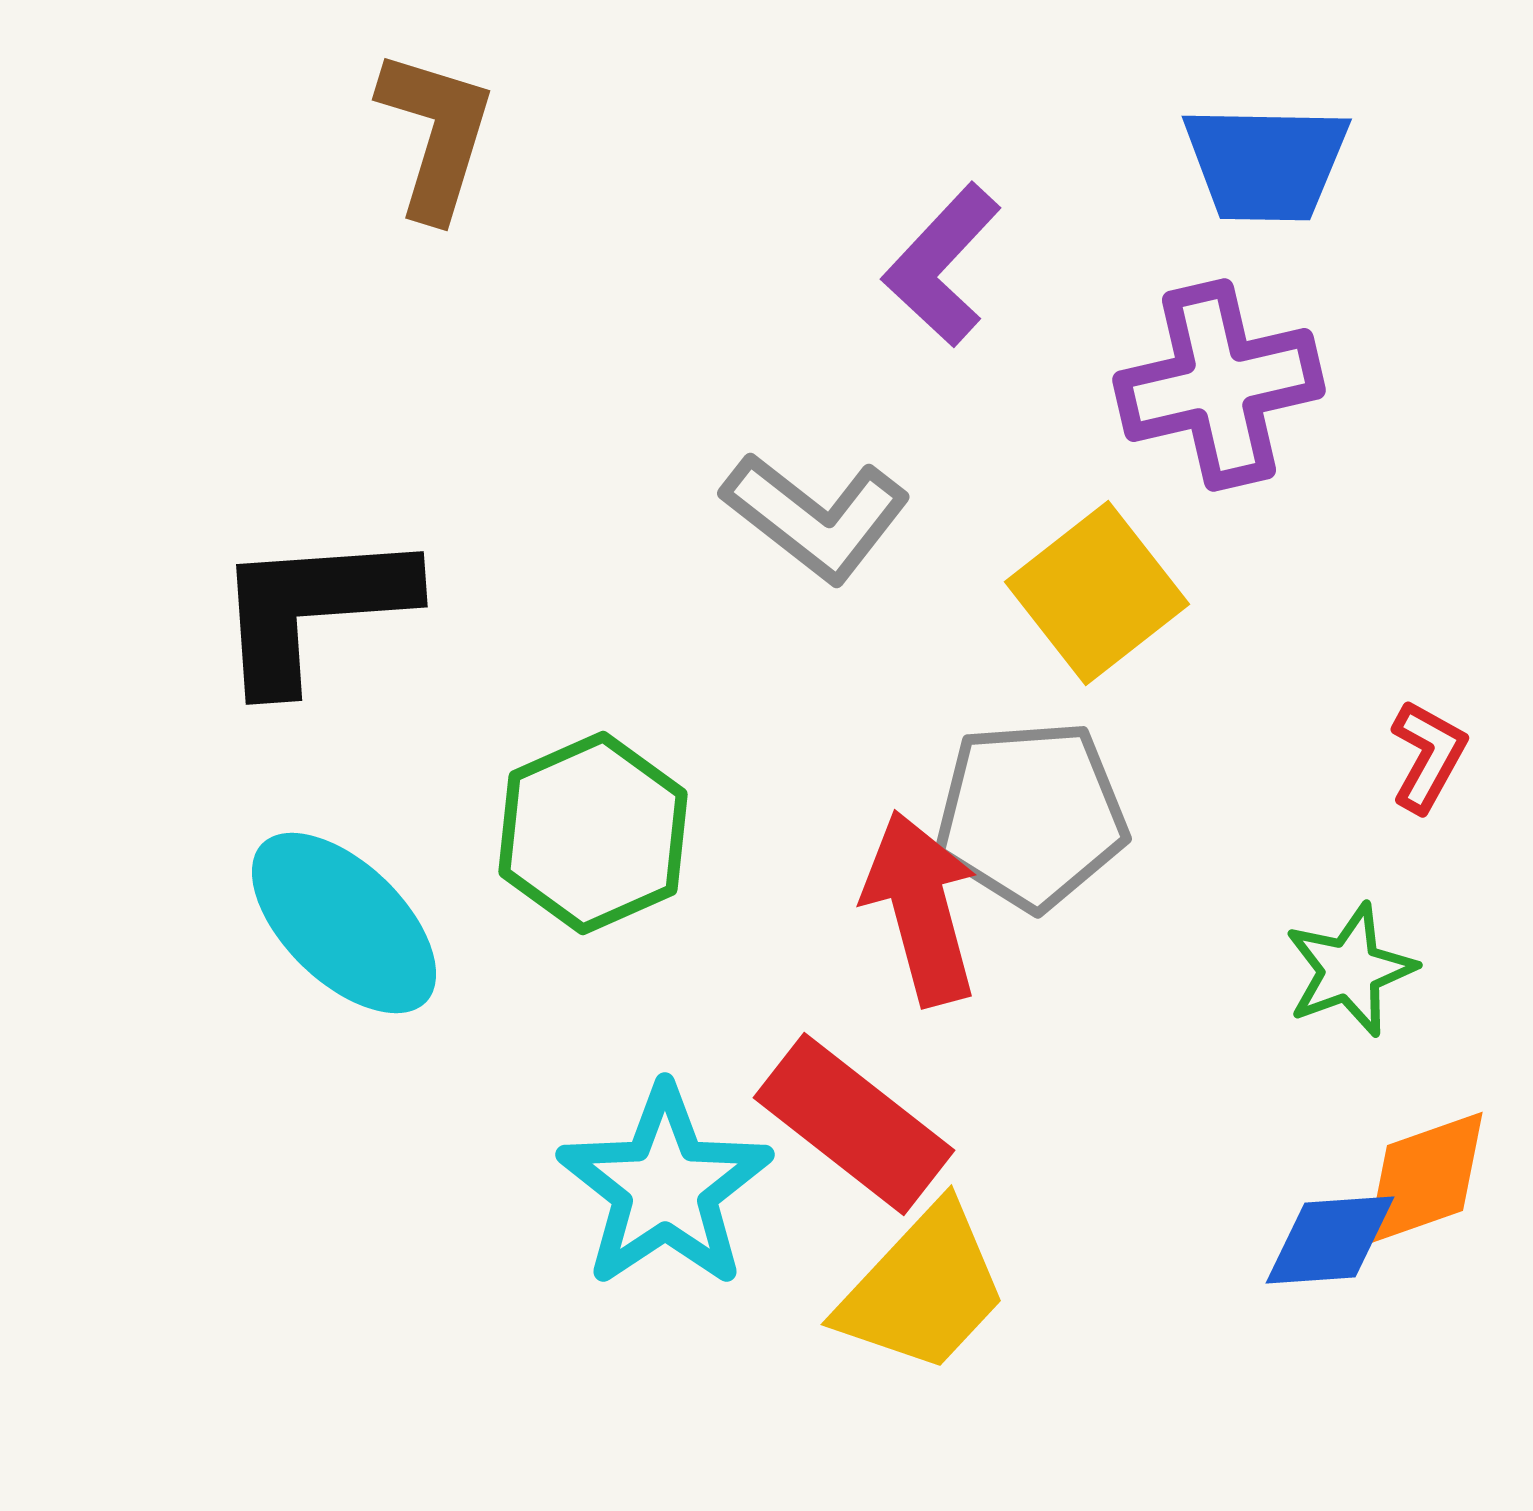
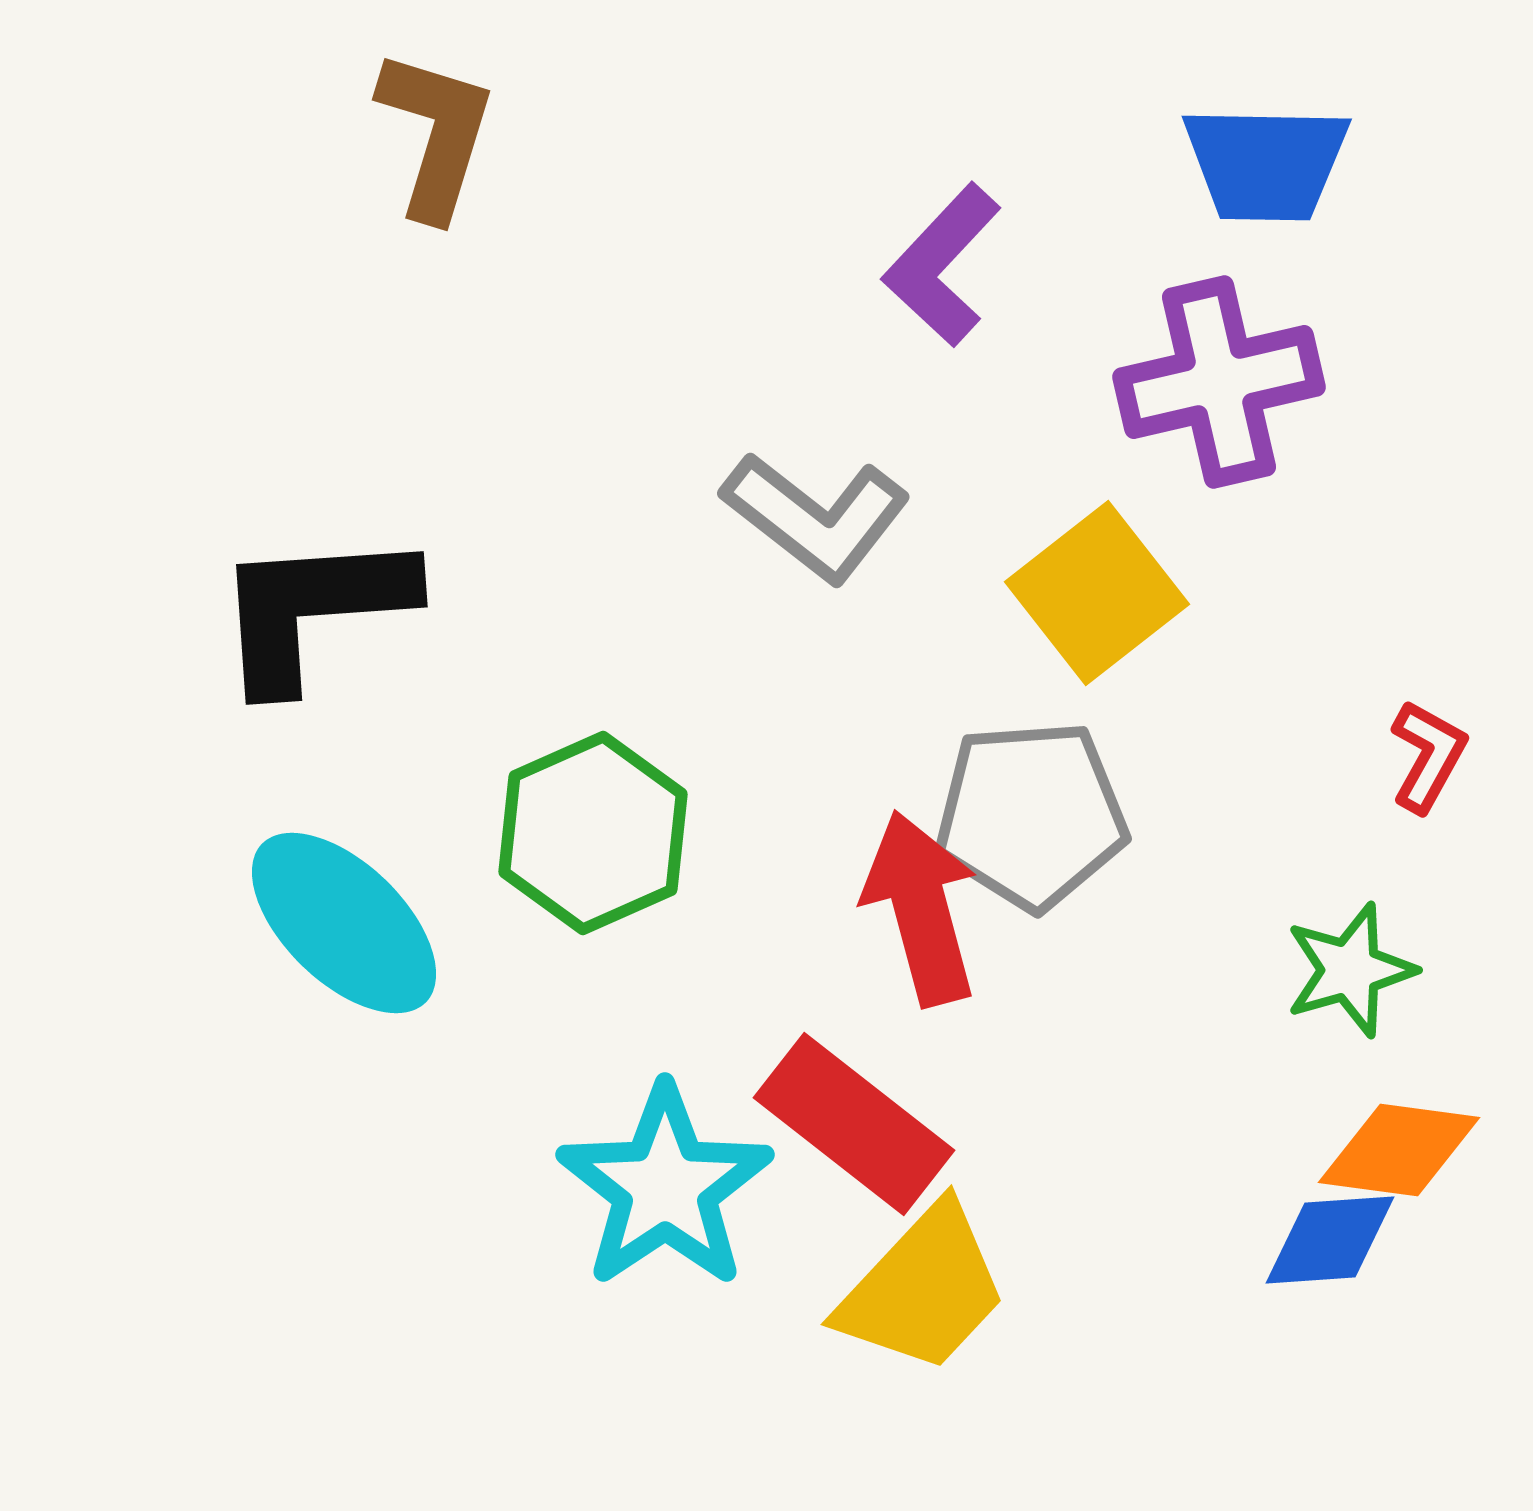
purple cross: moved 3 px up
green star: rotated 4 degrees clockwise
orange diamond: moved 26 px left, 28 px up; rotated 27 degrees clockwise
